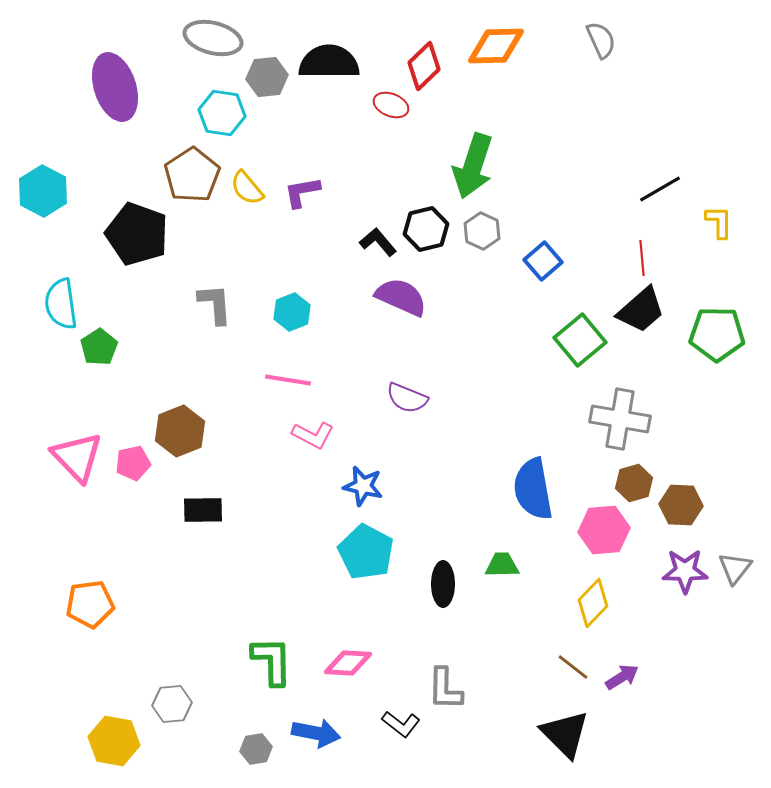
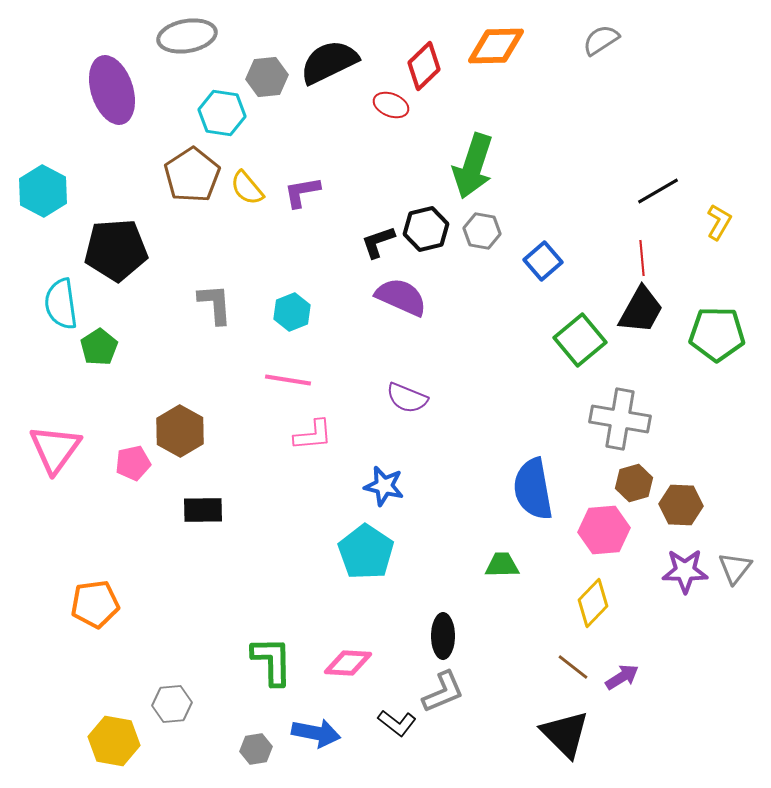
gray ellipse at (213, 38): moved 26 px left, 2 px up; rotated 24 degrees counterclockwise
gray semicircle at (601, 40): rotated 99 degrees counterclockwise
black semicircle at (329, 62): rotated 26 degrees counterclockwise
purple ellipse at (115, 87): moved 3 px left, 3 px down
black line at (660, 189): moved 2 px left, 2 px down
yellow L-shape at (719, 222): rotated 30 degrees clockwise
gray hexagon at (482, 231): rotated 15 degrees counterclockwise
black pentagon at (137, 234): moved 21 px left, 16 px down; rotated 24 degrees counterclockwise
black L-shape at (378, 242): rotated 69 degrees counterclockwise
black trapezoid at (641, 310): rotated 20 degrees counterclockwise
brown hexagon at (180, 431): rotated 9 degrees counterclockwise
pink L-shape at (313, 435): rotated 33 degrees counterclockwise
pink triangle at (77, 457): moved 22 px left, 8 px up; rotated 20 degrees clockwise
blue star at (363, 486): moved 21 px right
cyan pentagon at (366, 552): rotated 6 degrees clockwise
black ellipse at (443, 584): moved 52 px down
orange pentagon at (90, 604): moved 5 px right
gray L-shape at (445, 689): moved 2 px left, 3 px down; rotated 114 degrees counterclockwise
black L-shape at (401, 724): moved 4 px left, 1 px up
